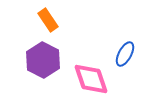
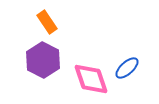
orange rectangle: moved 1 px left, 2 px down
blue ellipse: moved 2 px right, 14 px down; rotated 20 degrees clockwise
